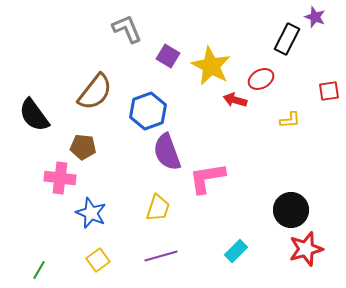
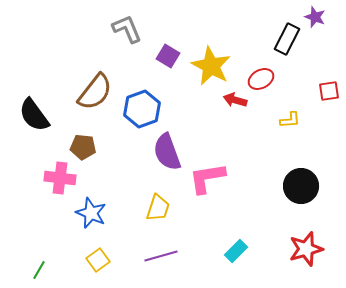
blue hexagon: moved 6 px left, 2 px up
black circle: moved 10 px right, 24 px up
